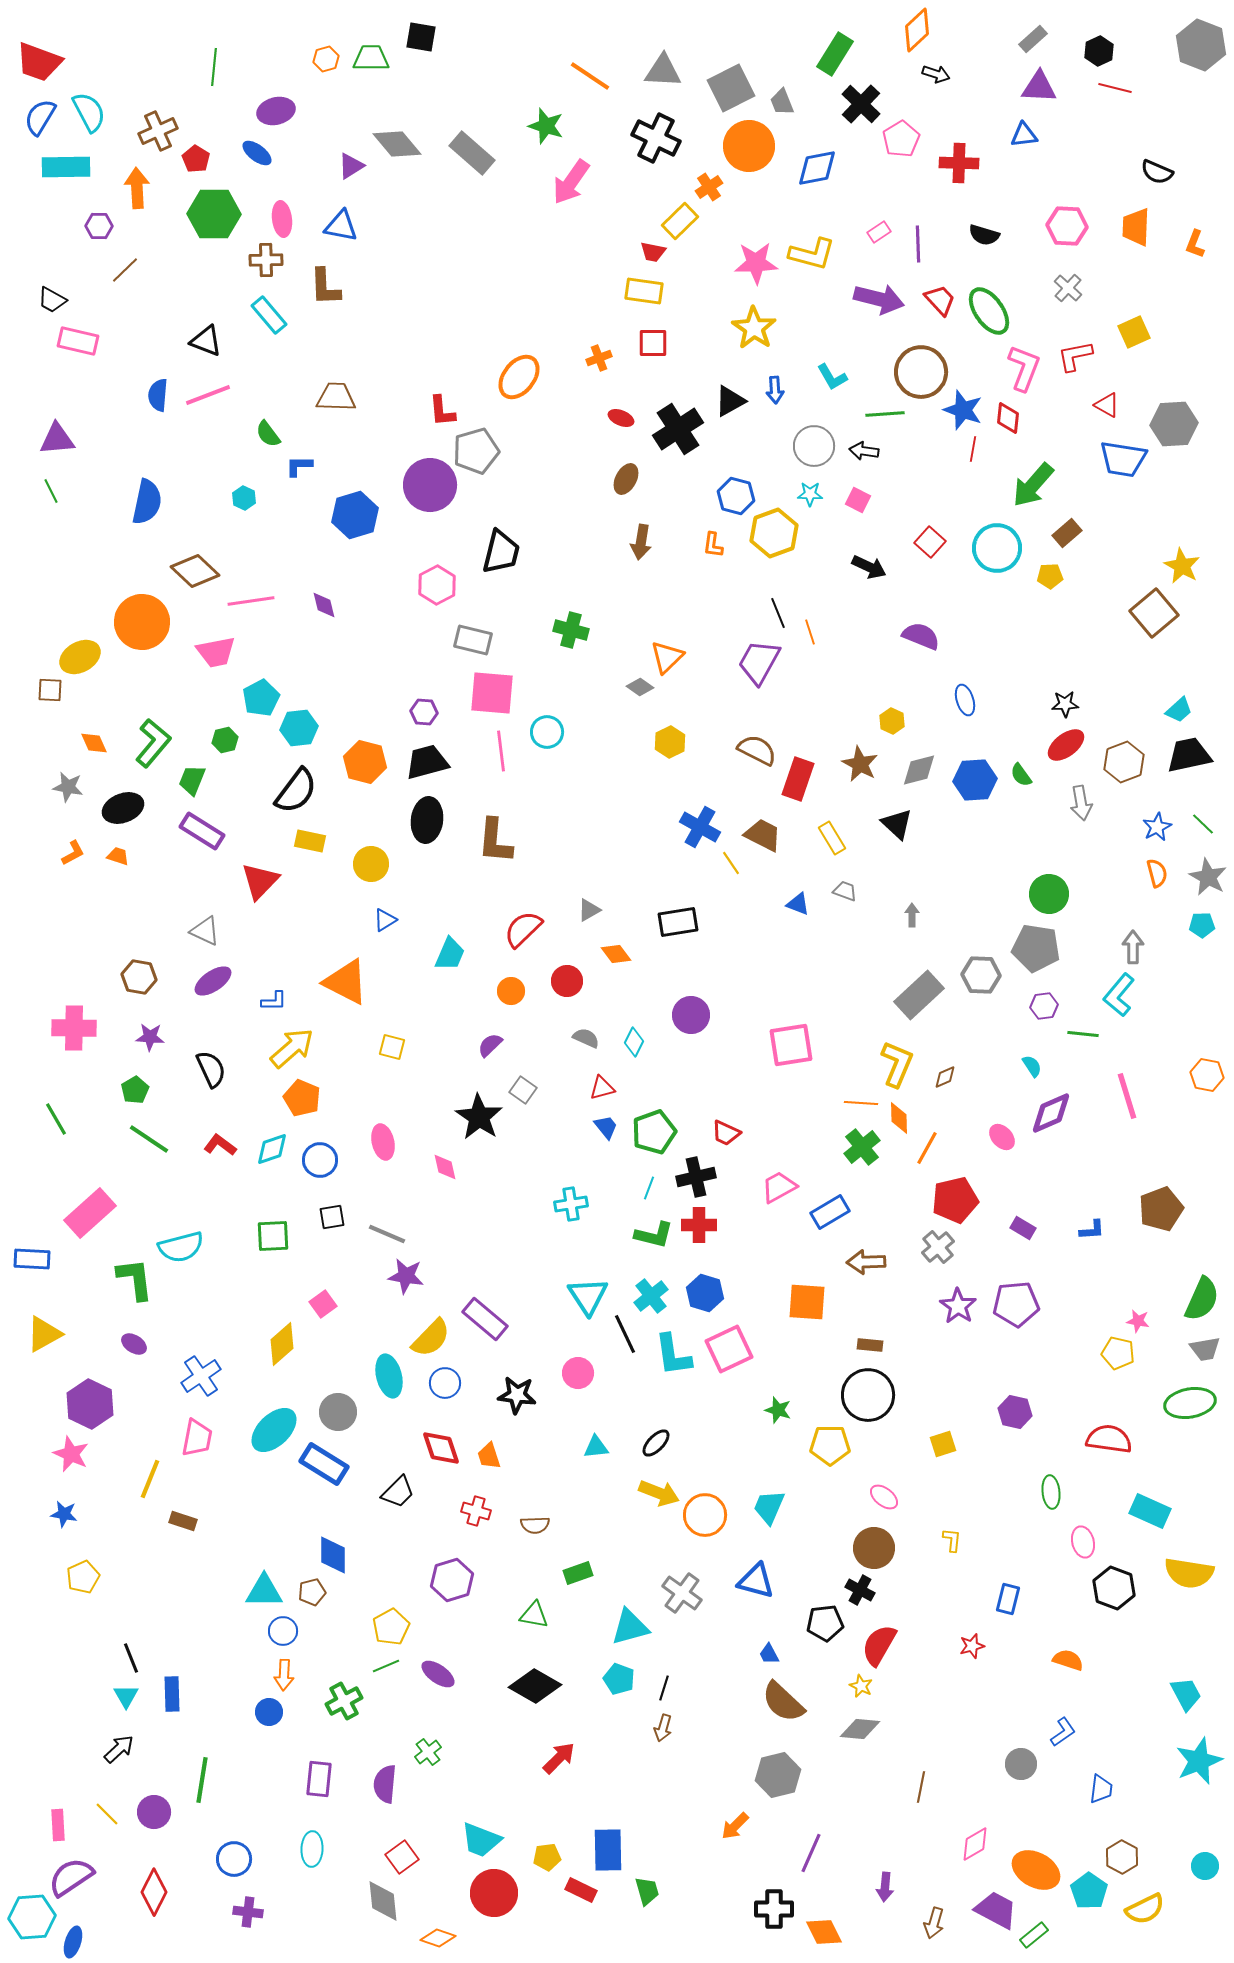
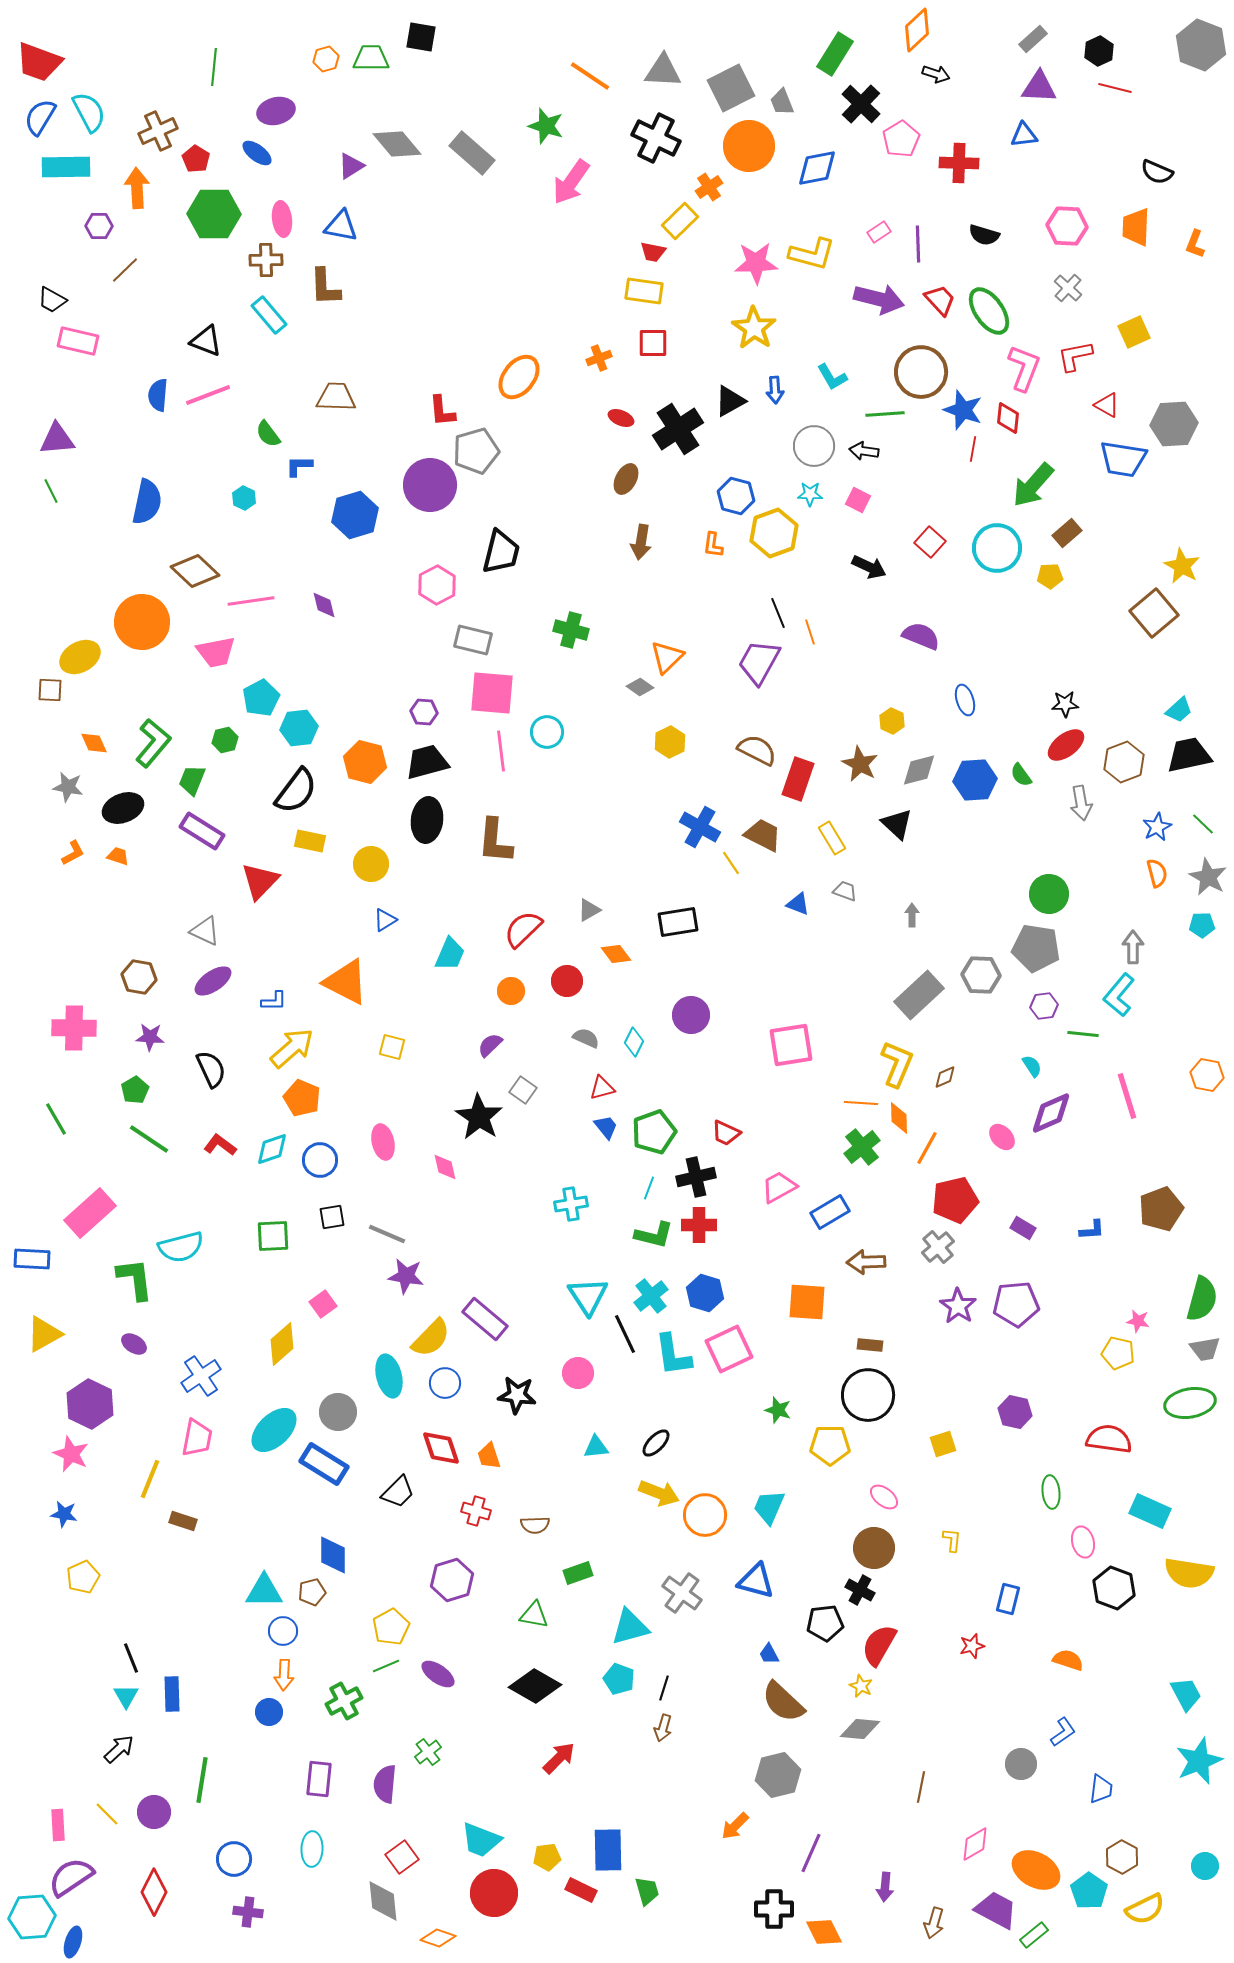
green semicircle at (1202, 1299): rotated 9 degrees counterclockwise
